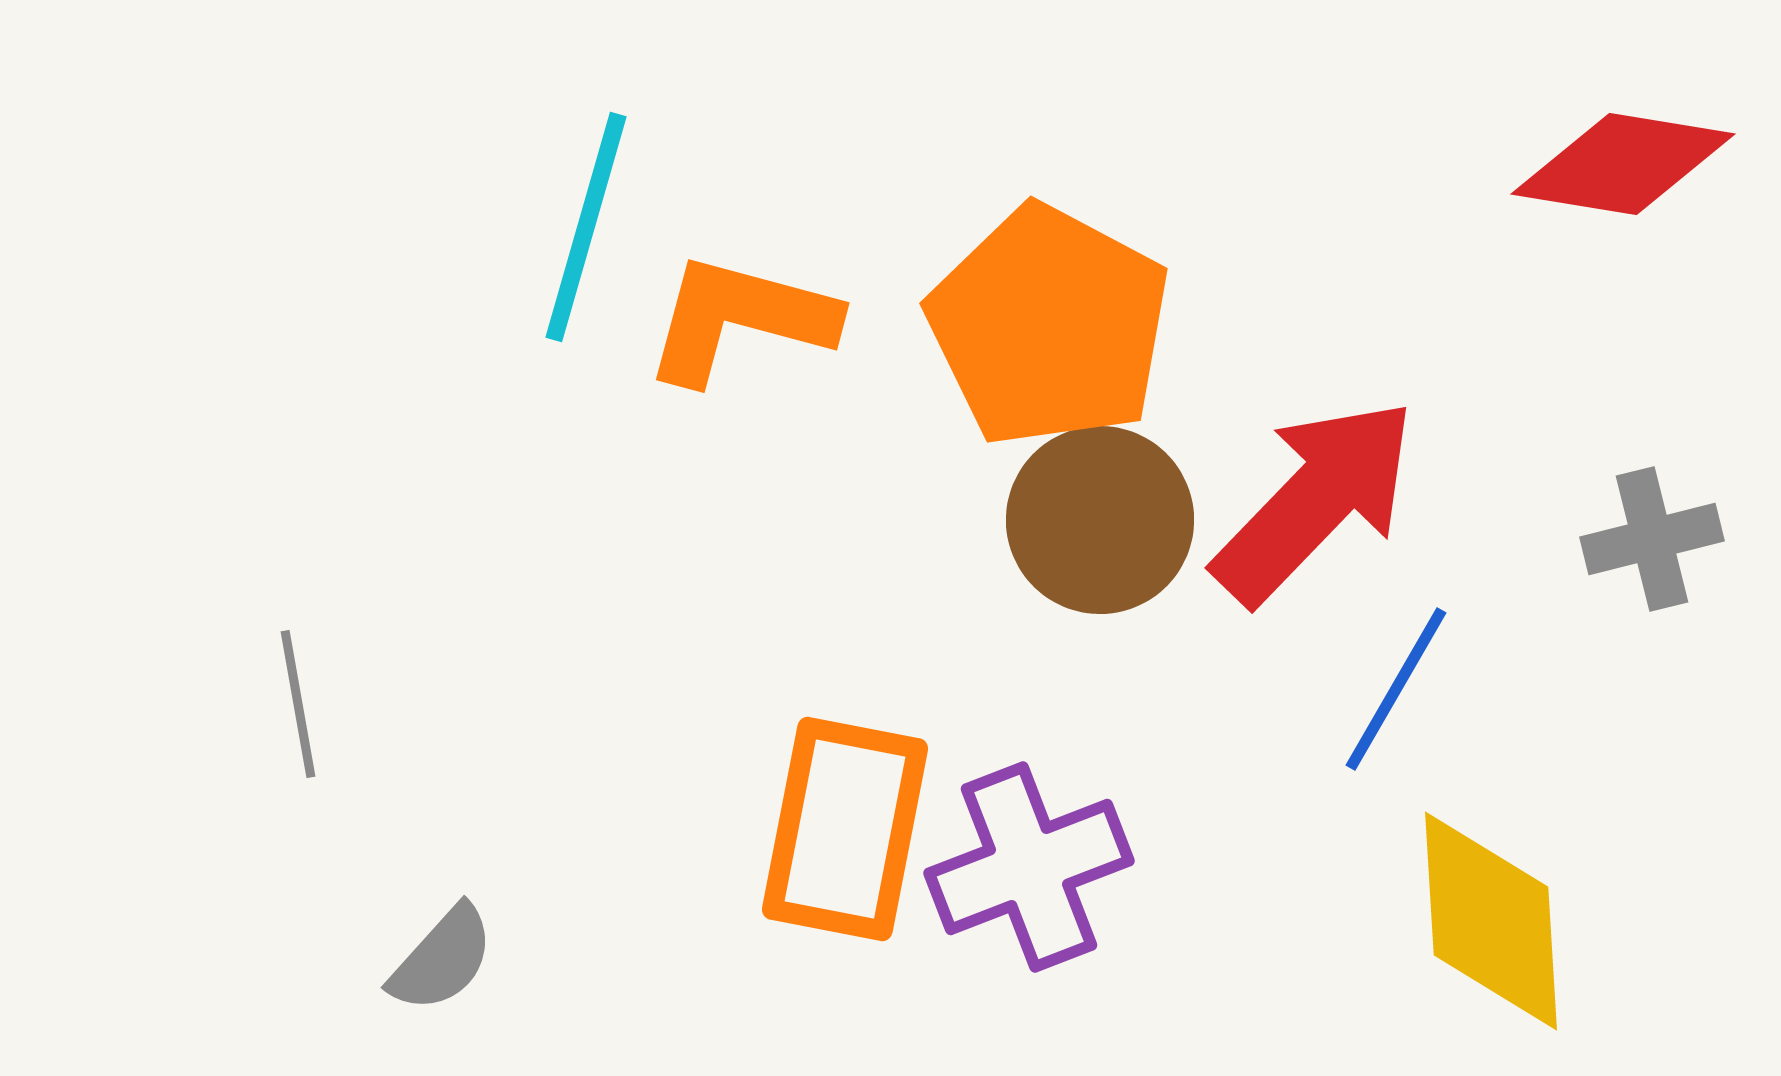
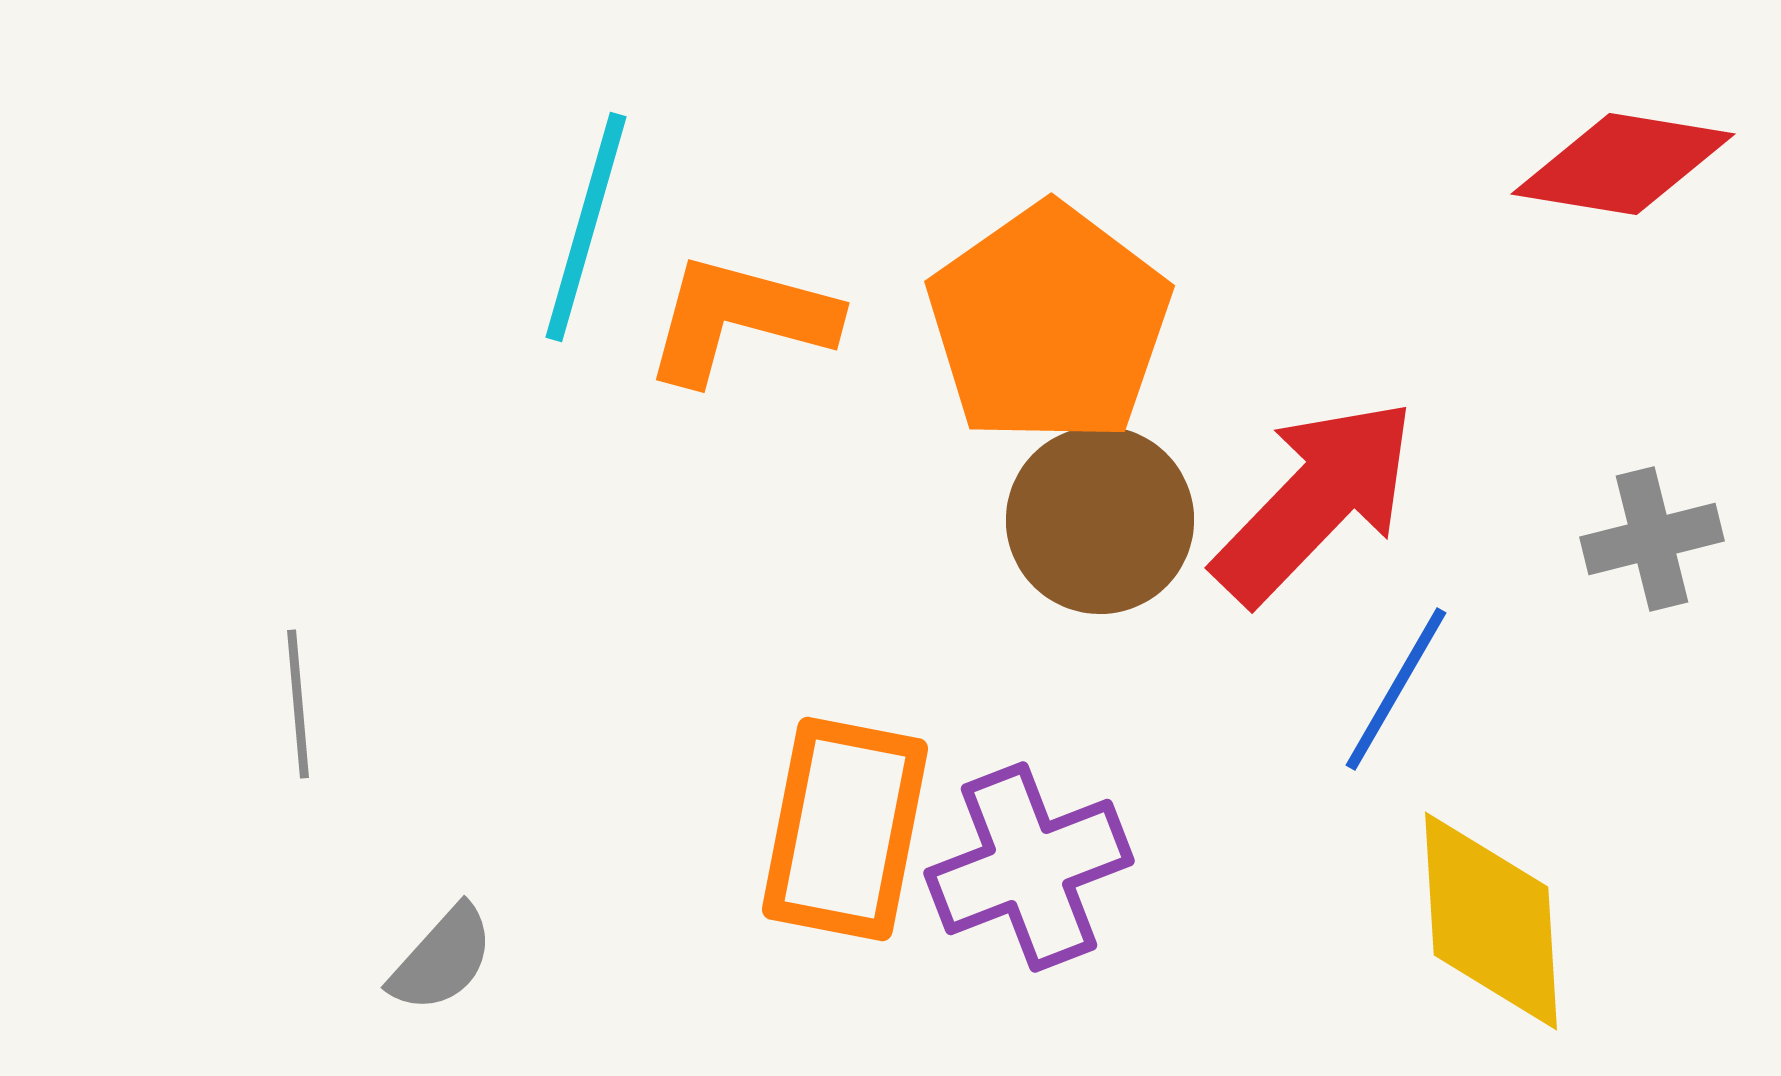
orange pentagon: moved 2 px up; rotated 9 degrees clockwise
gray line: rotated 5 degrees clockwise
